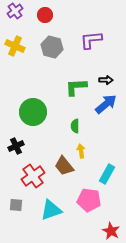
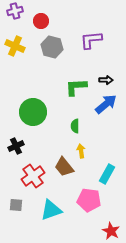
purple cross: rotated 21 degrees clockwise
red circle: moved 4 px left, 6 px down
brown trapezoid: moved 1 px down
